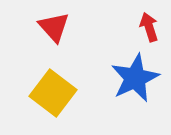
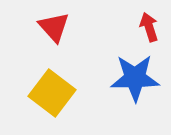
blue star: rotated 24 degrees clockwise
yellow square: moved 1 px left
